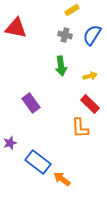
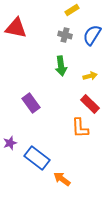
blue rectangle: moved 1 px left, 4 px up
